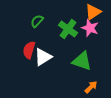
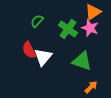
red semicircle: rotated 42 degrees counterclockwise
white triangle: rotated 18 degrees counterclockwise
